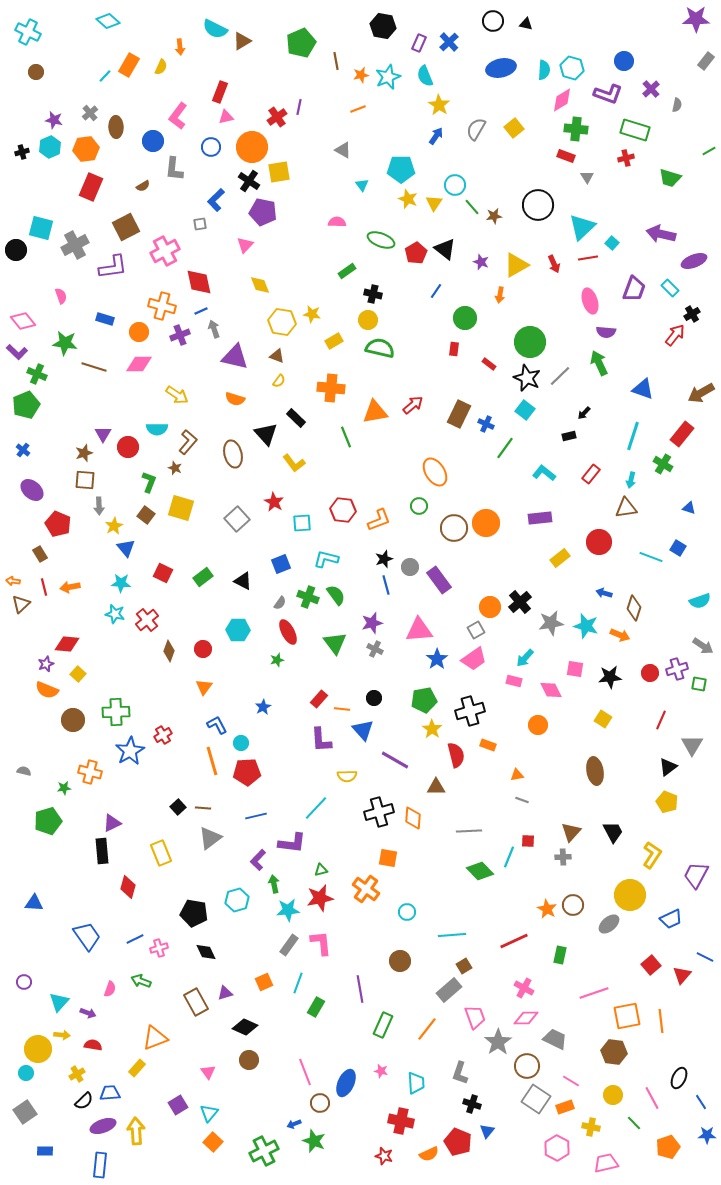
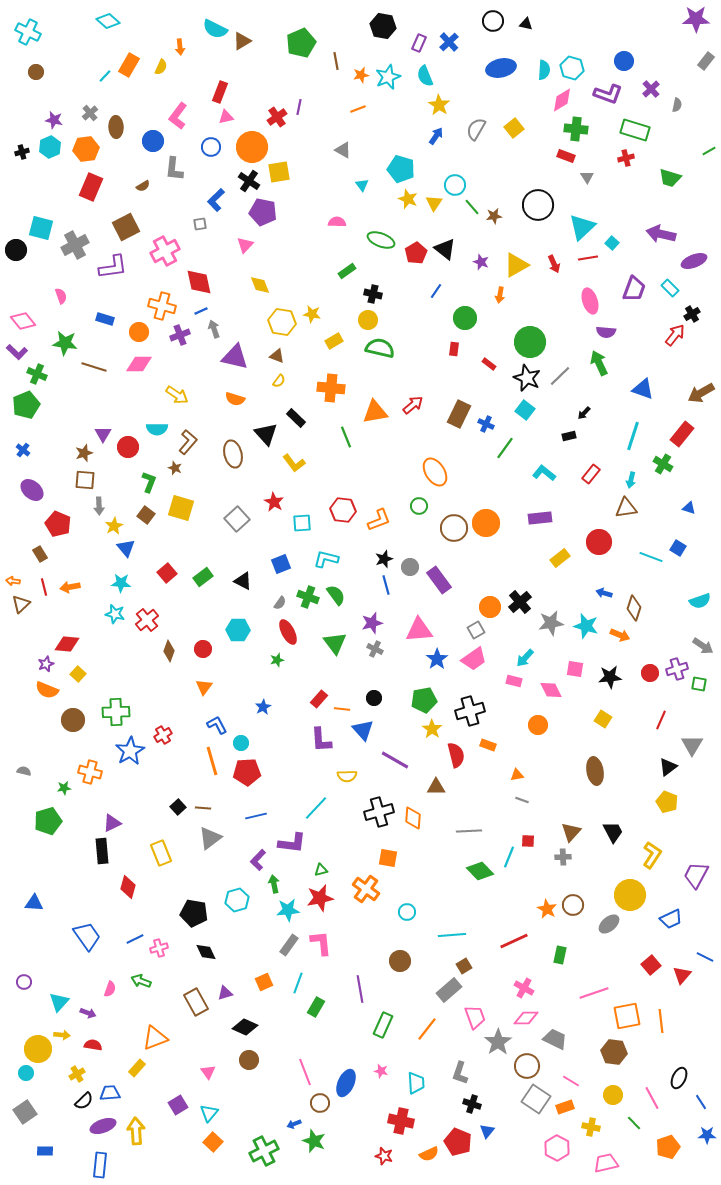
cyan pentagon at (401, 169): rotated 16 degrees clockwise
red square at (163, 573): moved 4 px right; rotated 24 degrees clockwise
